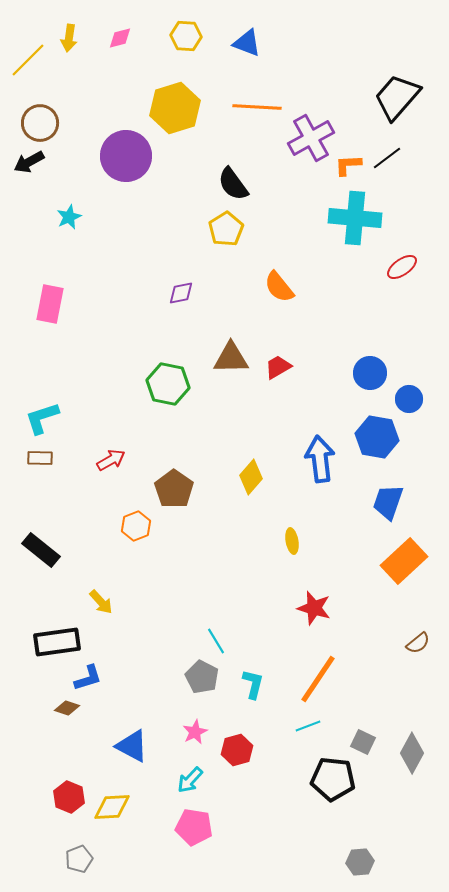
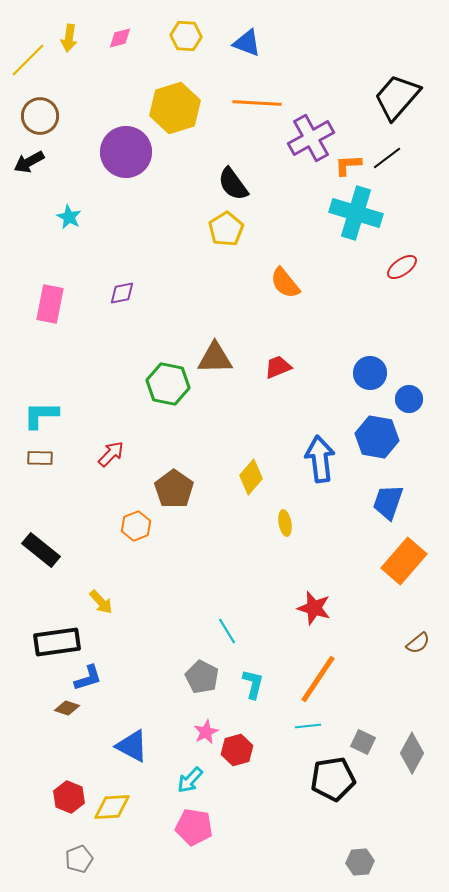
orange line at (257, 107): moved 4 px up
brown circle at (40, 123): moved 7 px up
purple circle at (126, 156): moved 4 px up
cyan star at (69, 217): rotated 20 degrees counterclockwise
cyan cross at (355, 218): moved 1 px right, 5 px up; rotated 12 degrees clockwise
orange semicircle at (279, 287): moved 6 px right, 4 px up
purple diamond at (181, 293): moved 59 px left
brown triangle at (231, 358): moved 16 px left
red trapezoid at (278, 367): rotated 8 degrees clockwise
cyan L-shape at (42, 418): moved 1 px left, 3 px up; rotated 18 degrees clockwise
red arrow at (111, 460): moved 6 px up; rotated 16 degrees counterclockwise
yellow ellipse at (292, 541): moved 7 px left, 18 px up
orange rectangle at (404, 561): rotated 6 degrees counterclockwise
cyan line at (216, 641): moved 11 px right, 10 px up
cyan line at (308, 726): rotated 15 degrees clockwise
pink star at (195, 732): moved 11 px right
black pentagon at (333, 779): rotated 15 degrees counterclockwise
